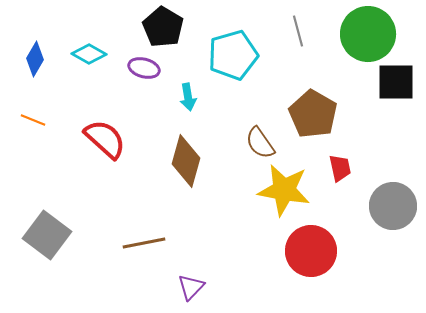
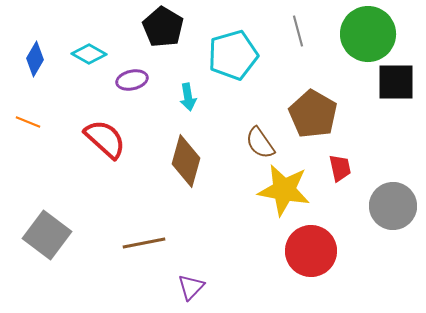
purple ellipse: moved 12 px left, 12 px down; rotated 28 degrees counterclockwise
orange line: moved 5 px left, 2 px down
